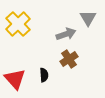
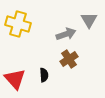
gray triangle: moved 1 px right, 2 px down
yellow cross: rotated 30 degrees counterclockwise
